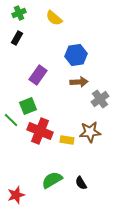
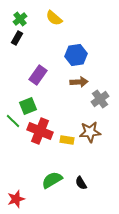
green cross: moved 1 px right, 6 px down; rotated 16 degrees counterclockwise
green line: moved 2 px right, 1 px down
red star: moved 4 px down
